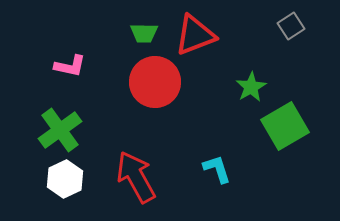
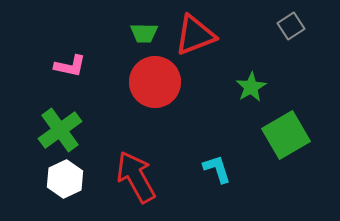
green square: moved 1 px right, 9 px down
